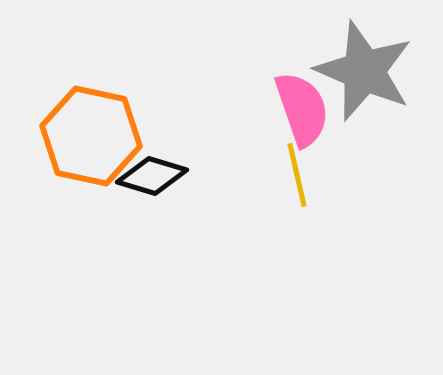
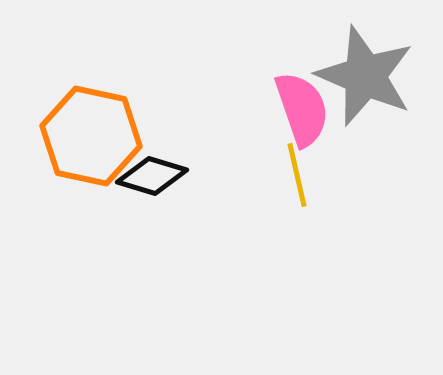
gray star: moved 1 px right, 5 px down
